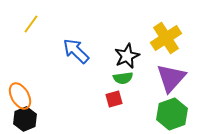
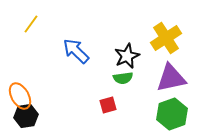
purple triangle: rotated 36 degrees clockwise
red square: moved 6 px left, 6 px down
black hexagon: moved 1 px right, 3 px up; rotated 15 degrees clockwise
